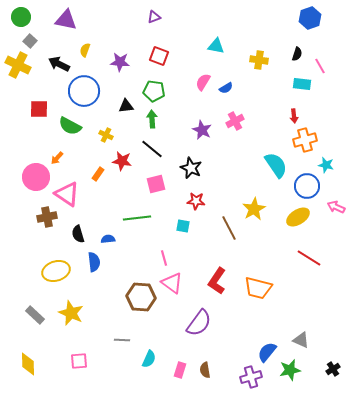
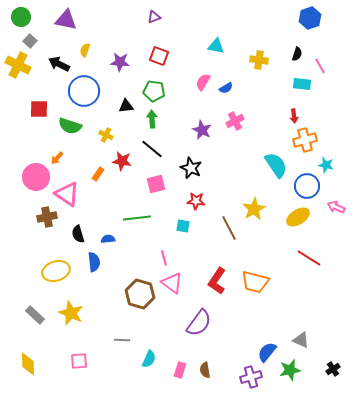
green semicircle at (70, 126): rotated 10 degrees counterclockwise
orange trapezoid at (258, 288): moved 3 px left, 6 px up
brown hexagon at (141, 297): moved 1 px left, 3 px up; rotated 12 degrees clockwise
